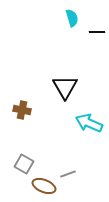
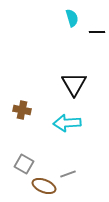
black triangle: moved 9 px right, 3 px up
cyan arrow: moved 22 px left; rotated 28 degrees counterclockwise
